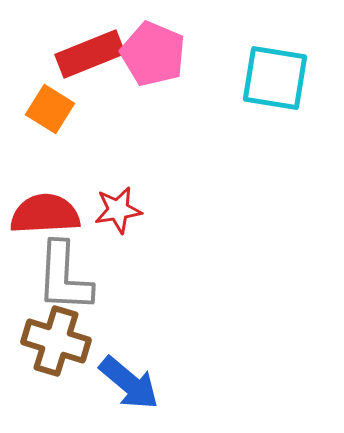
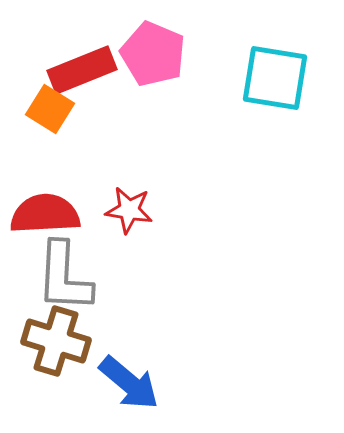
red rectangle: moved 8 px left, 16 px down
red star: moved 11 px right; rotated 18 degrees clockwise
